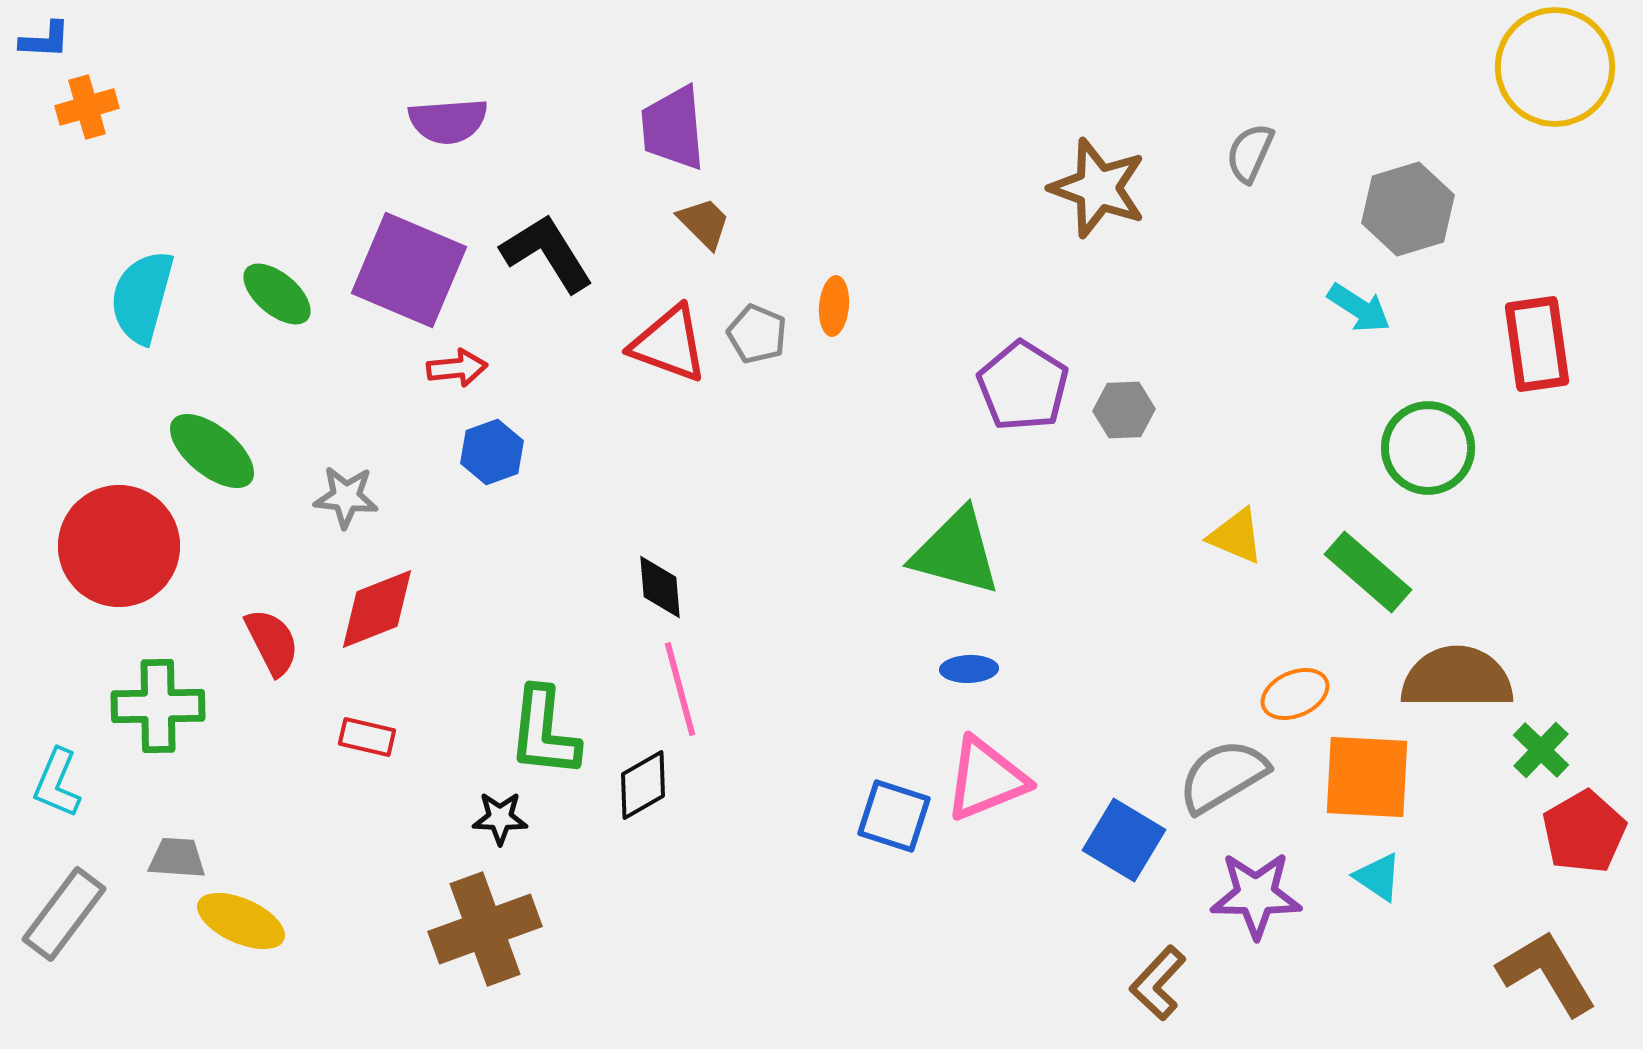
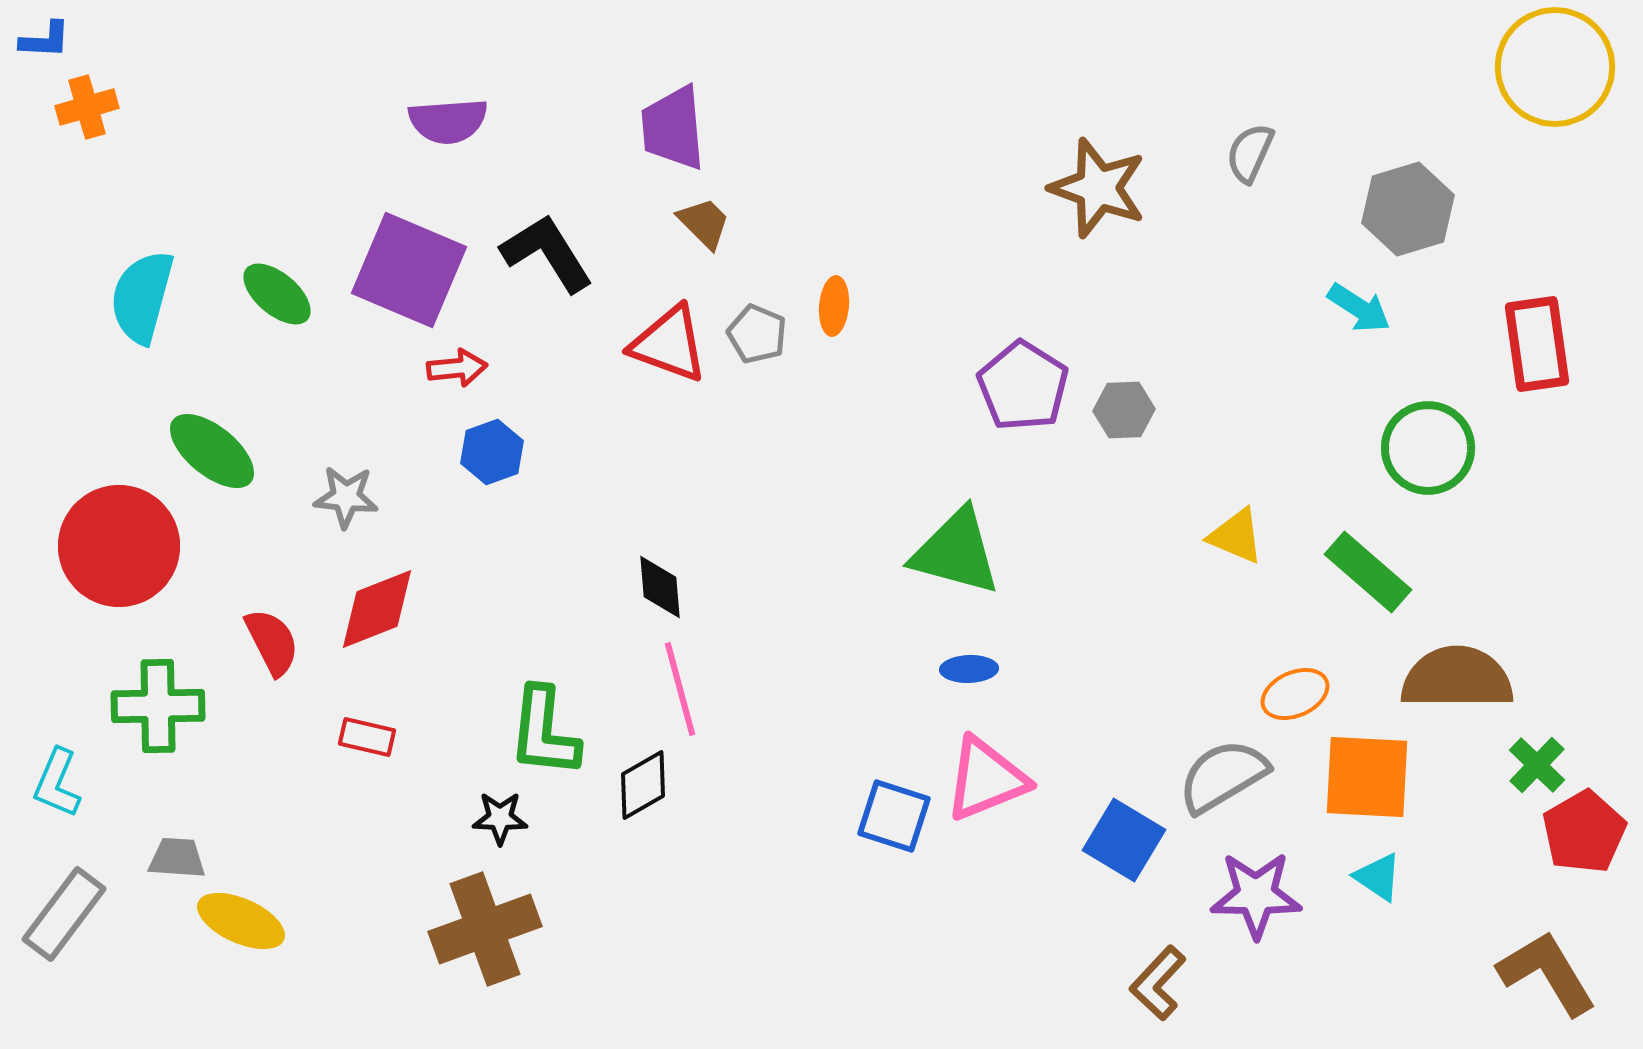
green cross at (1541, 750): moved 4 px left, 15 px down
